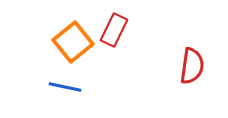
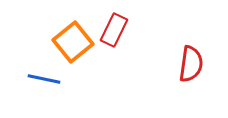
red semicircle: moved 1 px left, 2 px up
blue line: moved 21 px left, 8 px up
